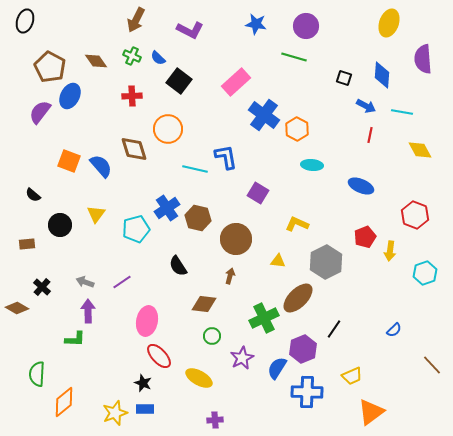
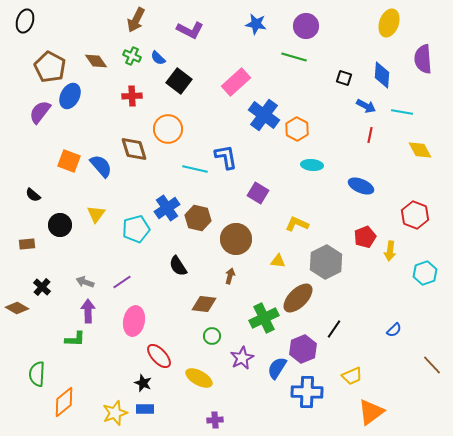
pink ellipse at (147, 321): moved 13 px left
